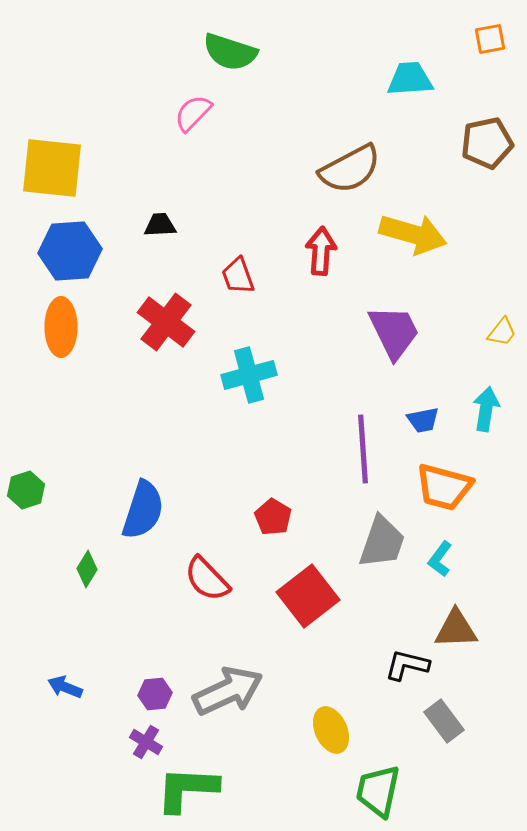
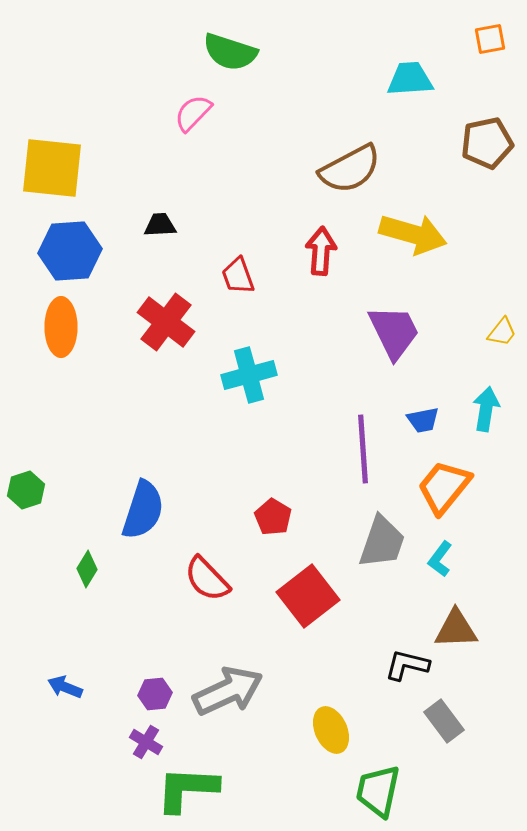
orange trapezoid: rotated 114 degrees clockwise
